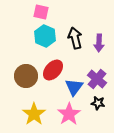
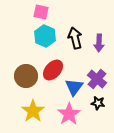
yellow star: moved 1 px left, 3 px up
